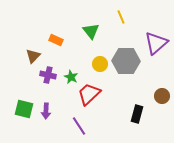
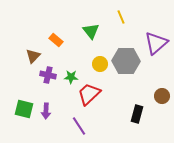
orange rectangle: rotated 16 degrees clockwise
green star: rotated 24 degrees counterclockwise
